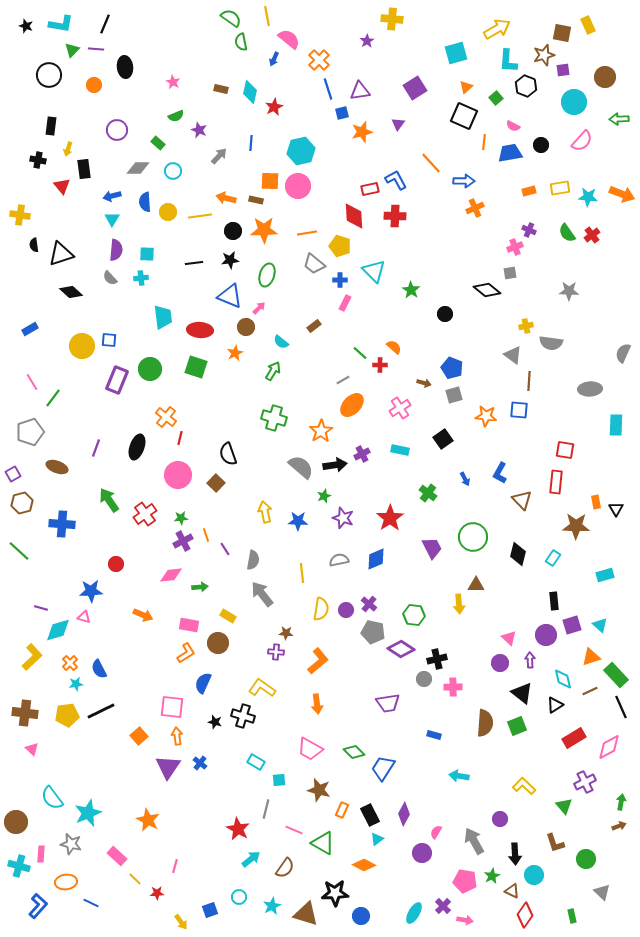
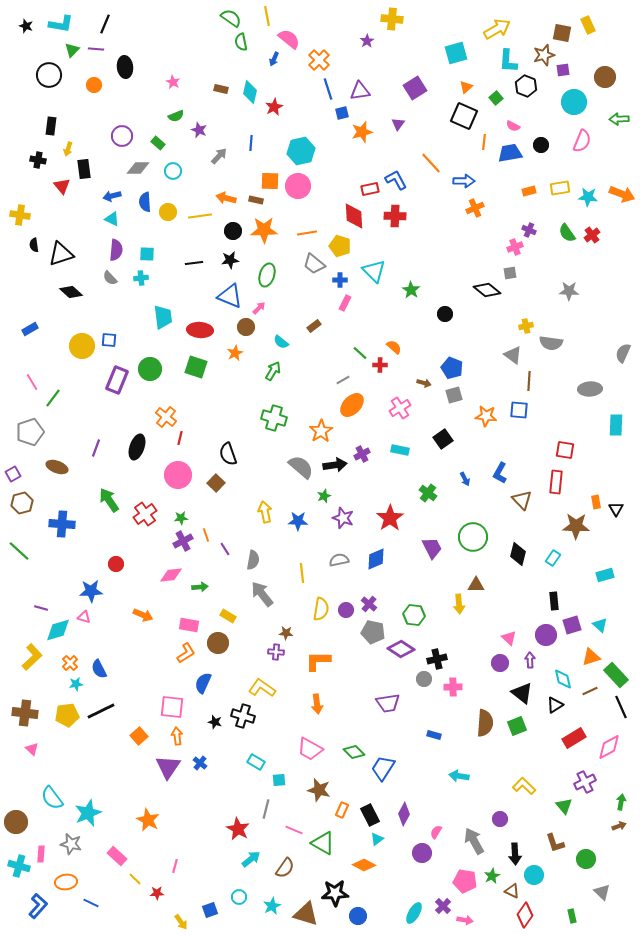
purple circle at (117, 130): moved 5 px right, 6 px down
pink semicircle at (582, 141): rotated 20 degrees counterclockwise
cyan triangle at (112, 219): rotated 35 degrees counterclockwise
orange L-shape at (318, 661): rotated 140 degrees counterclockwise
blue circle at (361, 916): moved 3 px left
